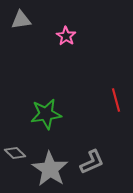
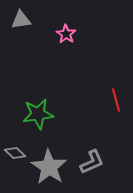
pink star: moved 2 px up
green star: moved 8 px left
gray star: moved 1 px left, 2 px up
